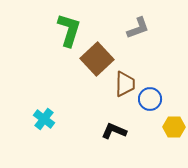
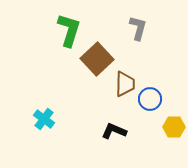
gray L-shape: rotated 55 degrees counterclockwise
